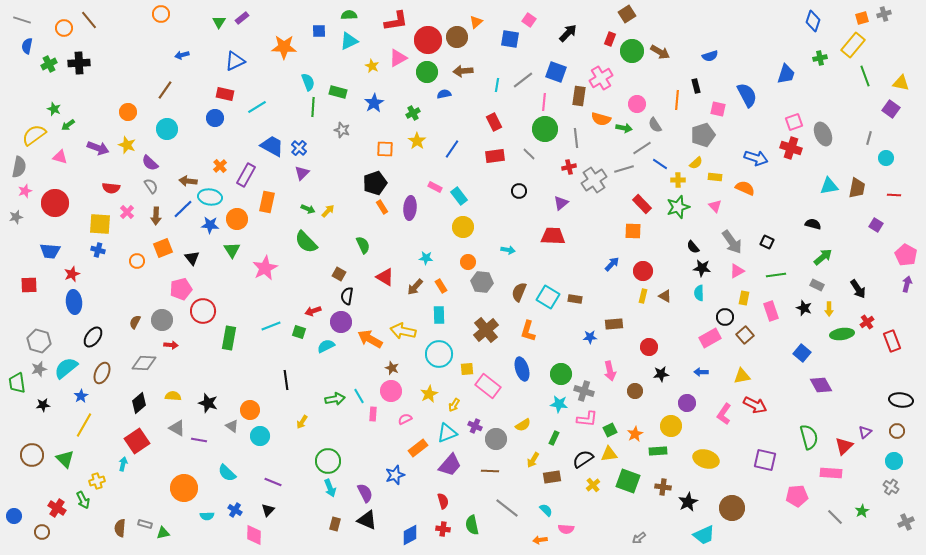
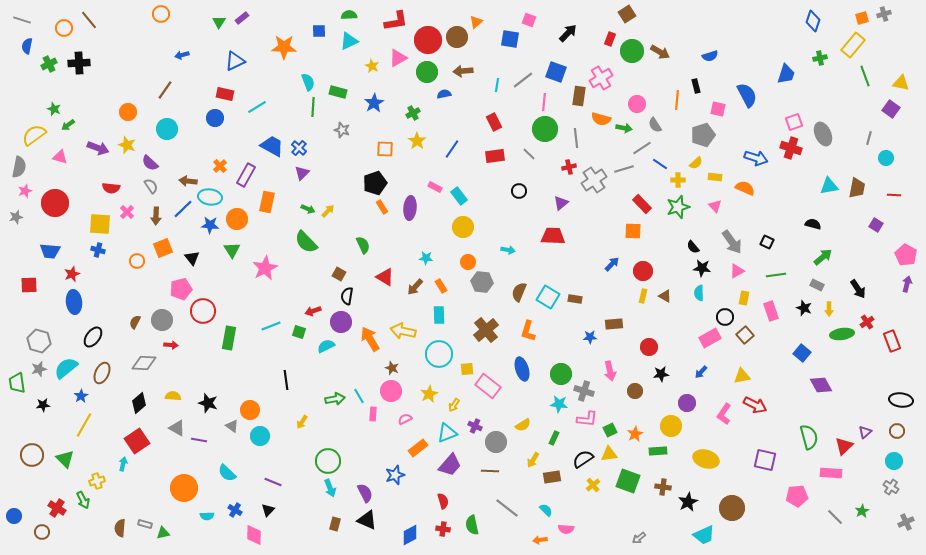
pink square at (529, 20): rotated 16 degrees counterclockwise
orange arrow at (370, 339): rotated 30 degrees clockwise
blue arrow at (701, 372): rotated 48 degrees counterclockwise
gray circle at (496, 439): moved 3 px down
